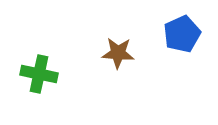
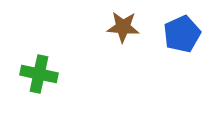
brown star: moved 5 px right, 26 px up
